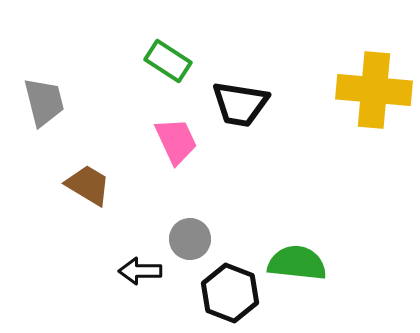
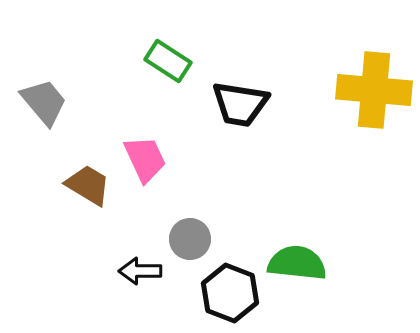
gray trapezoid: rotated 26 degrees counterclockwise
pink trapezoid: moved 31 px left, 18 px down
